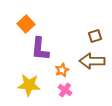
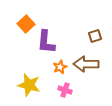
purple L-shape: moved 6 px right, 7 px up
brown arrow: moved 6 px left, 3 px down
orange star: moved 2 px left, 3 px up
yellow star: rotated 10 degrees clockwise
pink cross: rotated 16 degrees counterclockwise
